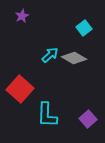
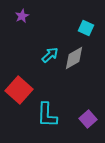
cyan square: moved 2 px right; rotated 28 degrees counterclockwise
gray diamond: rotated 60 degrees counterclockwise
red square: moved 1 px left, 1 px down
